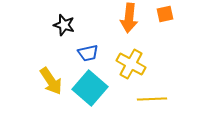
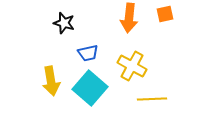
black star: moved 2 px up
yellow cross: moved 1 px right, 2 px down
yellow arrow: rotated 24 degrees clockwise
